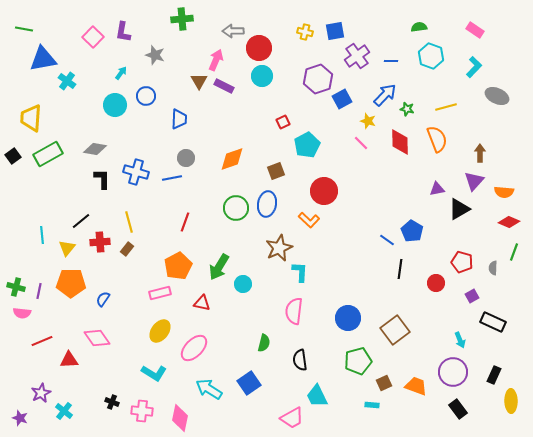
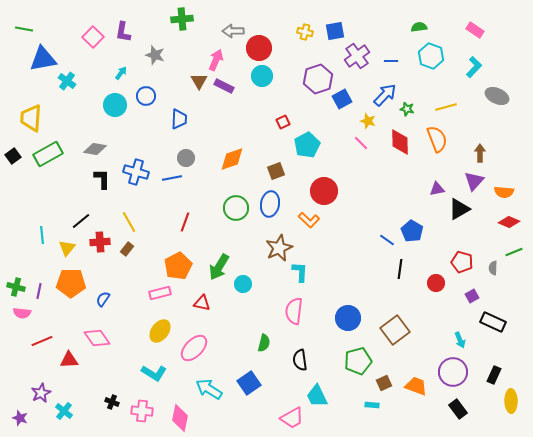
blue ellipse at (267, 204): moved 3 px right
yellow line at (129, 222): rotated 15 degrees counterclockwise
green line at (514, 252): rotated 48 degrees clockwise
